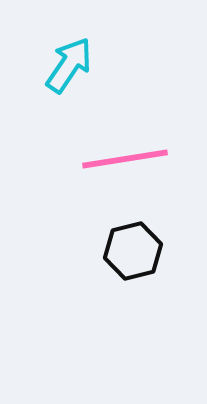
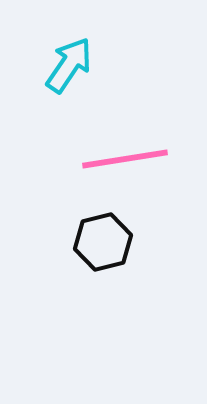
black hexagon: moved 30 px left, 9 px up
